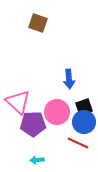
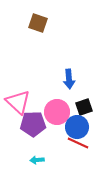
blue circle: moved 7 px left, 5 px down
